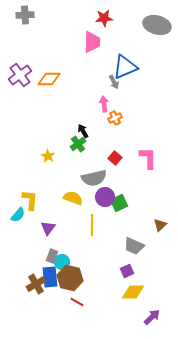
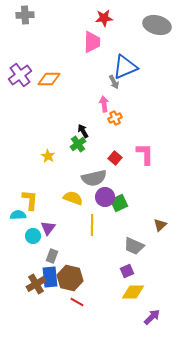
pink L-shape: moved 3 px left, 4 px up
cyan semicircle: rotated 133 degrees counterclockwise
cyan circle: moved 29 px left, 26 px up
